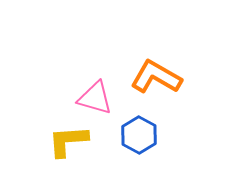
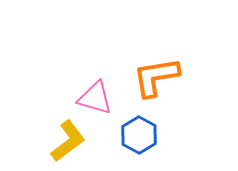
orange L-shape: rotated 39 degrees counterclockwise
yellow L-shape: rotated 147 degrees clockwise
